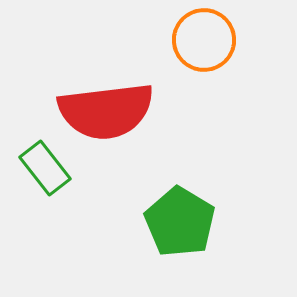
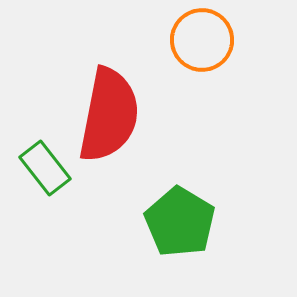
orange circle: moved 2 px left
red semicircle: moved 3 px right, 4 px down; rotated 72 degrees counterclockwise
